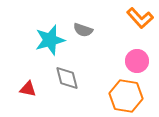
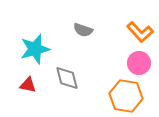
orange L-shape: moved 14 px down
cyan star: moved 15 px left, 9 px down
pink circle: moved 2 px right, 2 px down
red triangle: moved 4 px up
